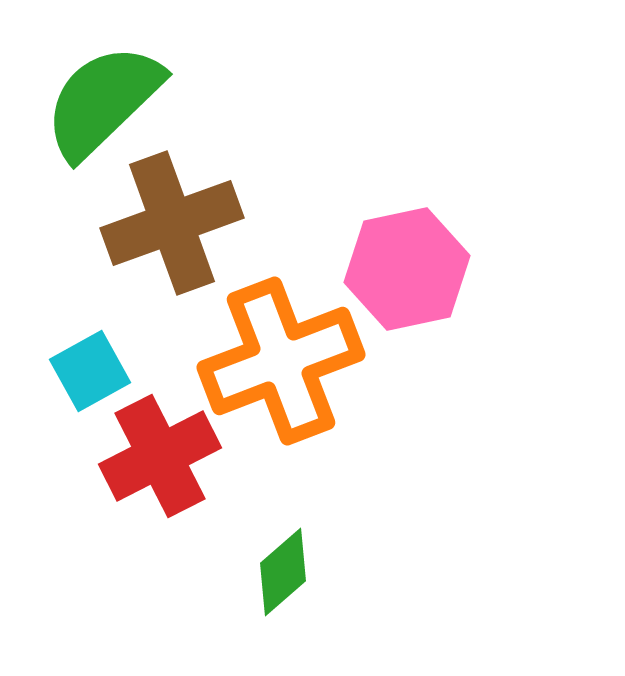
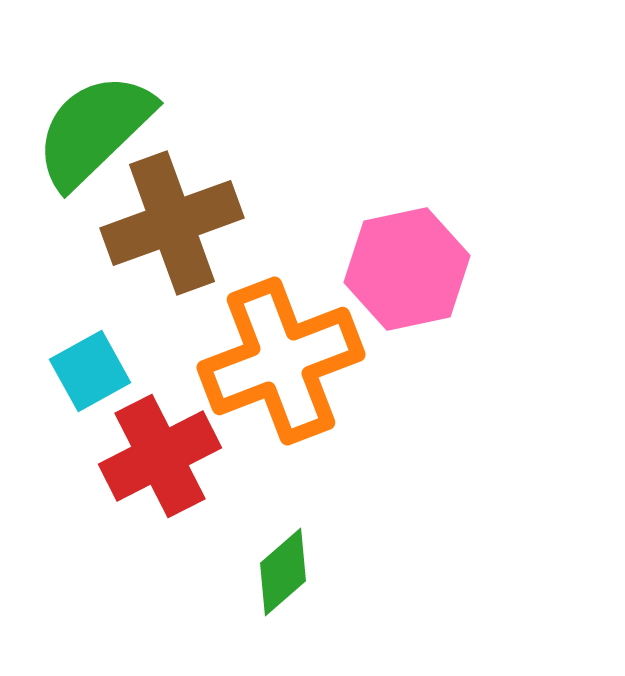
green semicircle: moved 9 px left, 29 px down
